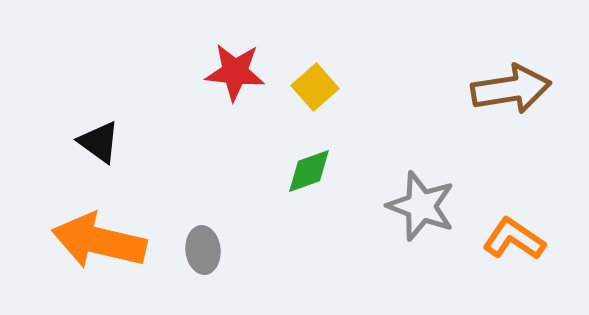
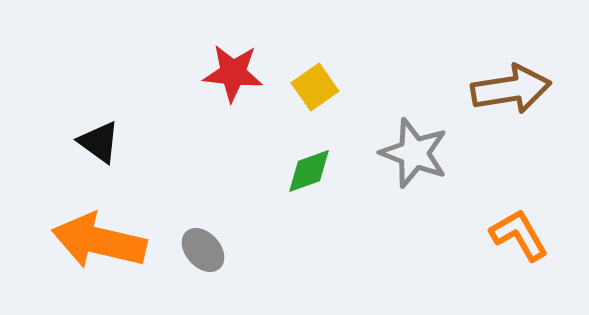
red star: moved 2 px left, 1 px down
yellow square: rotated 6 degrees clockwise
gray star: moved 7 px left, 53 px up
orange L-shape: moved 5 px right, 4 px up; rotated 26 degrees clockwise
gray ellipse: rotated 36 degrees counterclockwise
